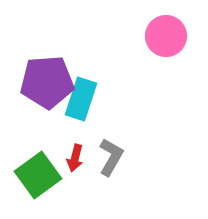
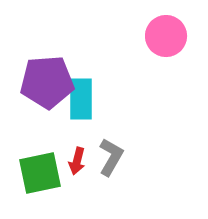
cyan rectangle: rotated 18 degrees counterclockwise
red arrow: moved 2 px right, 3 px down
green square: moved 2 px right, 2 px up; rotated 24 degrees clockwise
